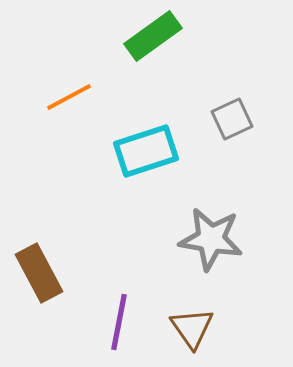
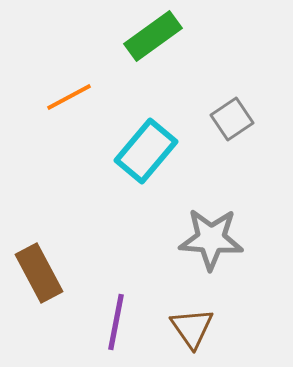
gray square: rotated 9 degrees counterclockwise
cyan rectangle: rotated 32 degrees counterclockwise
gray star: rotated 6 degrees counterclockwise
purple line: moved 3 px left
